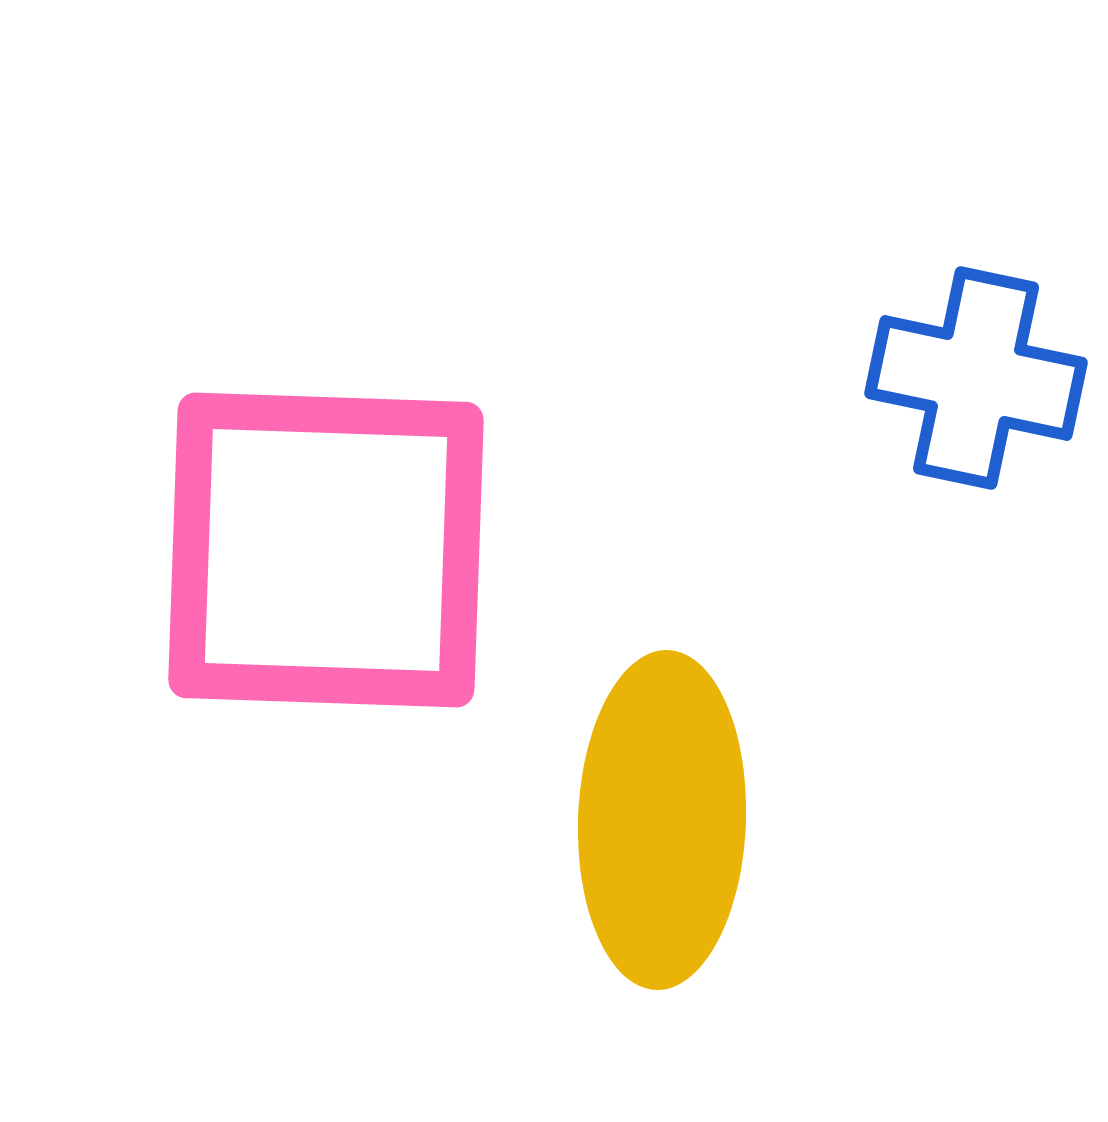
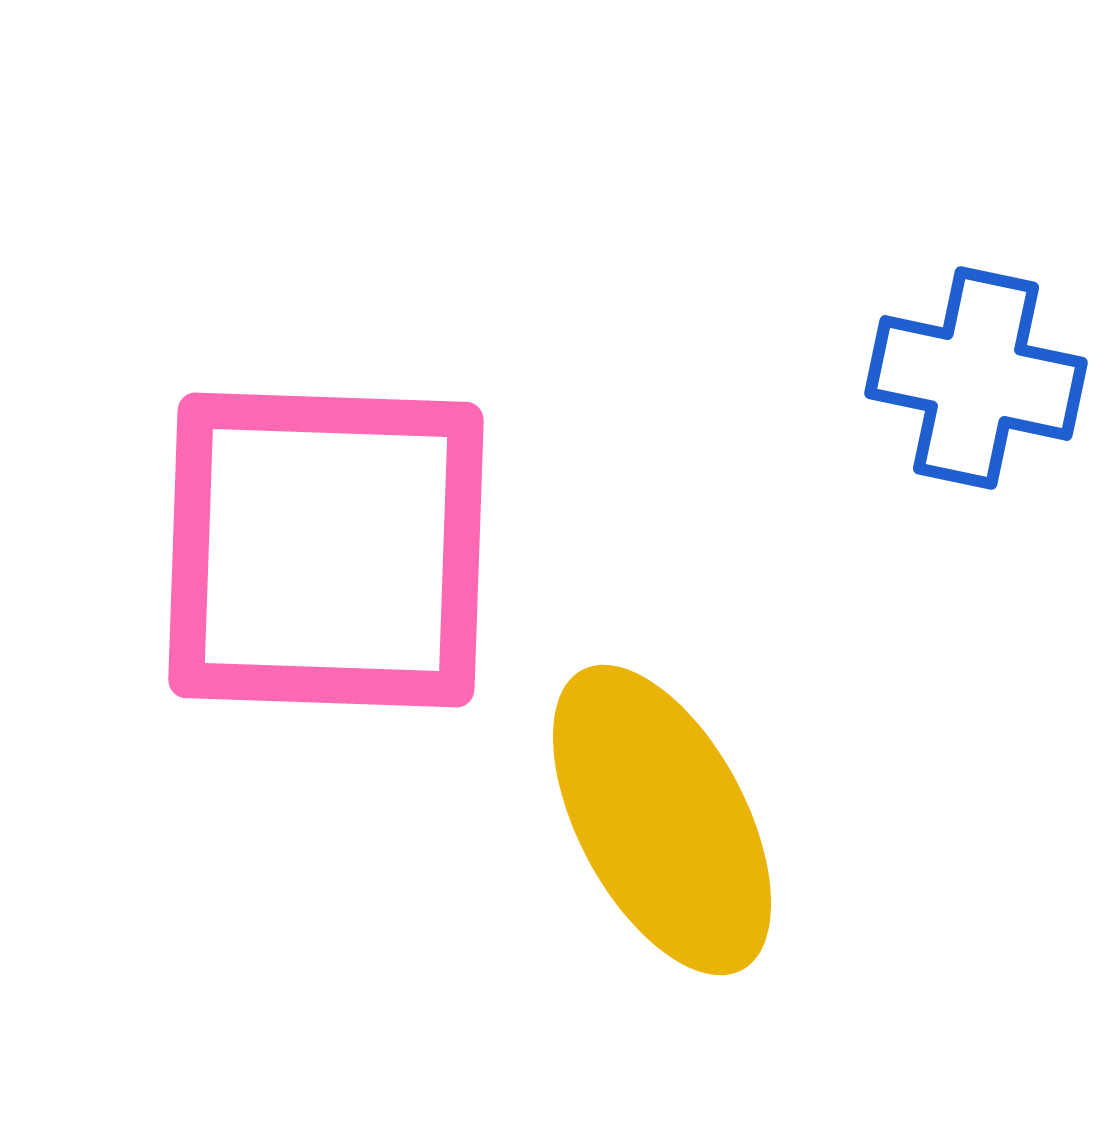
yellow ellipse: rotated 30 degrees counterclockwise
